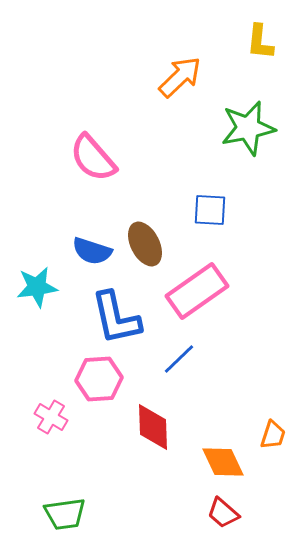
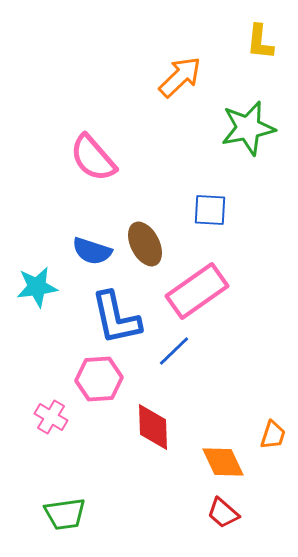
blue line: moved 5 px left, 8 px up
